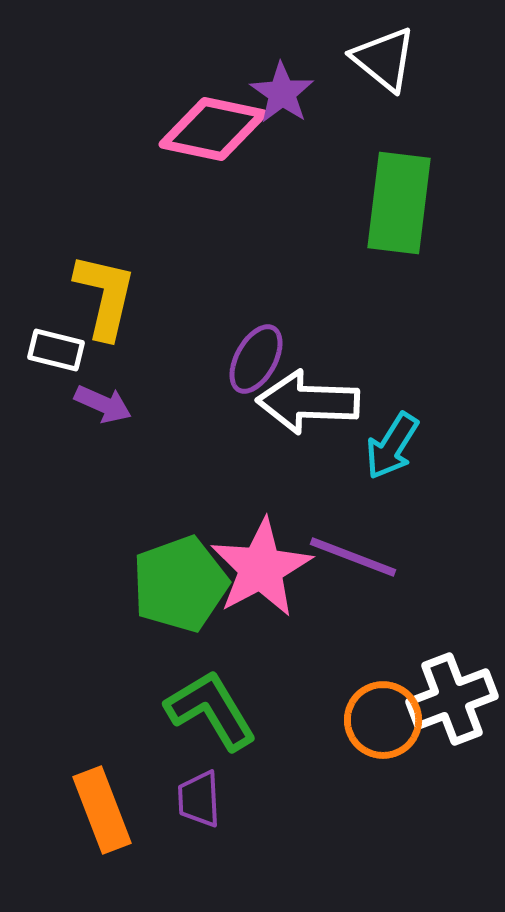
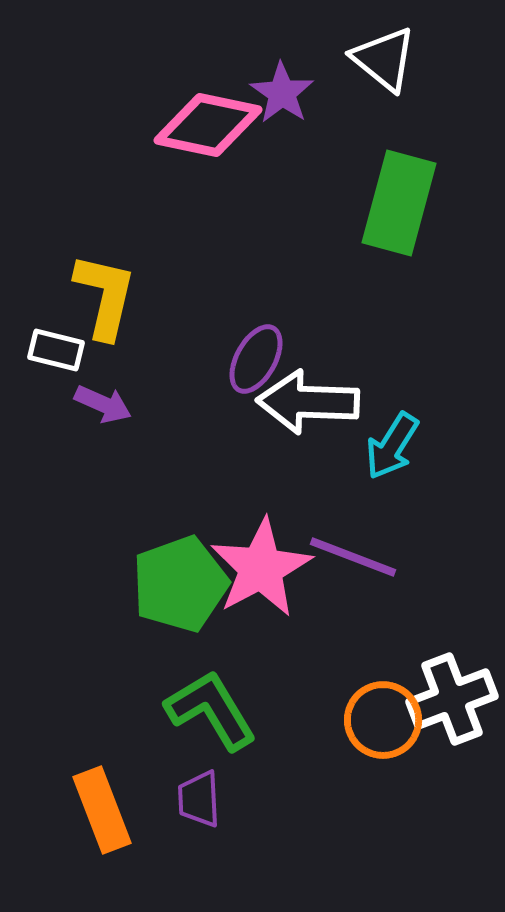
pink diamond: moved 5 px left, 4 px up
green rectangle: rotated 8 degrees clockwise
